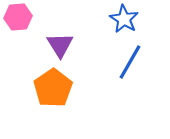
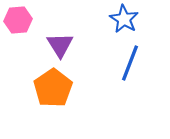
pink hexagon: moved 3 px down
blue line: moved 1 px down; rotated 9 degrees counterclockwise
